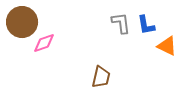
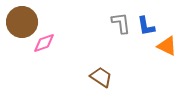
blue L-shape: moved 1 px down
brown trapezoid: rotated 70 degrees counterclockwise
